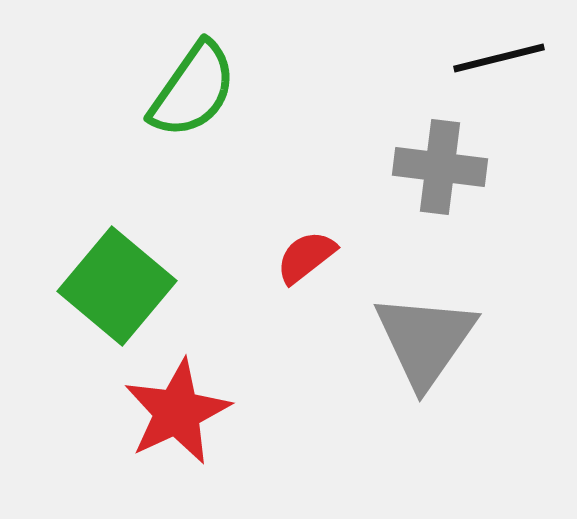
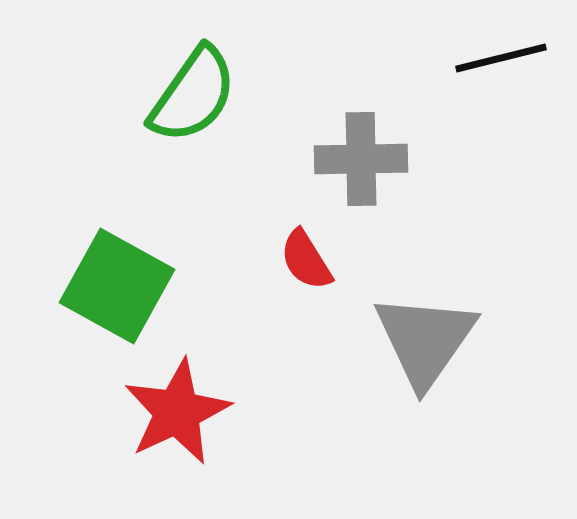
black line: moved 2 px right
green semicircle: moved 5 px down
gray cross: moved 79 px left, 8 px up; rotated 8 degrees counterclockwise
red semicircle: moved 3 px down; rotated 84 degrees counterclockwise
green square: rotated 11 degrees counterclockwise
